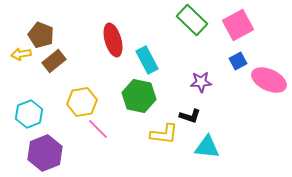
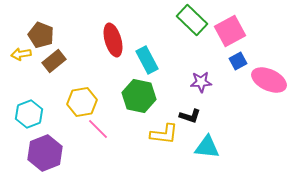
pink square: moved 8 px left, 6 px down
